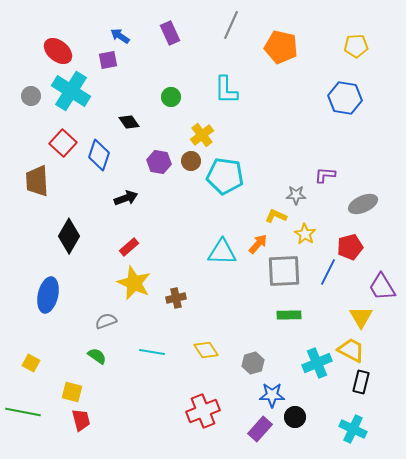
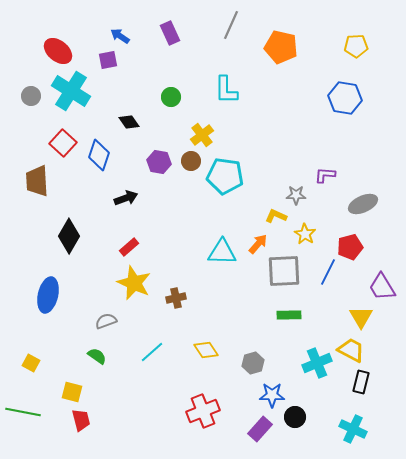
cyan line at (152, 352): rotated 50 degrees counterclockwise
